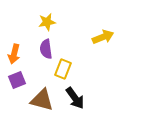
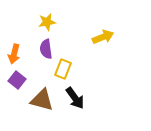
purple square: rotated 30 degrees counterclockwise
